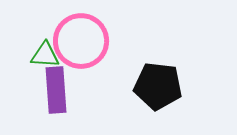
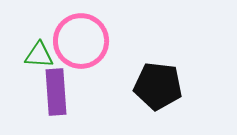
green triangle: moved 6 px left
purple rectangle: moved 2 px down
